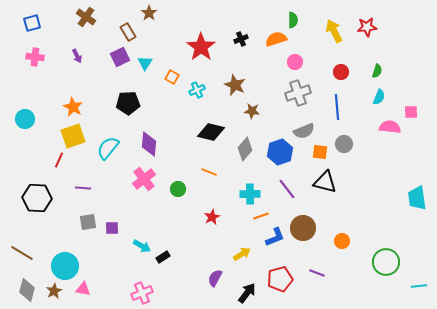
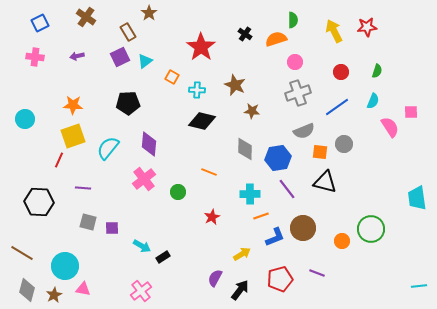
blue square at (32, 23): moved 8 px right; rotated 12 degrees counterclockwise
black cross at (241, 39): moved 4 px right, 5 px up; rotated 32 degrees counterclockwise
purple arrow at (77, 56): rotated 104 degrees clockwise
cyan triangle at (145, 63): moved 2 px up; rotated 21 degrees clockwise
cyan cross at (197, 90): rotated 28 degrees clockwise
cyan semicircle at (379, 97): moved 6 px left, 4 px down
orange star at (73, 107): moved 2 px up; rotated 24 degrees counterclockwise
blue line at (337, 107): rotated 60 degrees clockwise
pink semicircle at (390, 127): rotated 50 degrees clockwise
black diamond at (211, 132): moved 9 px left, 11 px up
gray diamond at (245, 149): rotated 40 degrees counterclockwise
blue hexagon at (280, 152): moved 2 px left, 6 px down; rotated 10 degrees clockwise
green circle at (178, 189): moved 3 px down
black hexagon at (37, 198): moved 2 px right, 4 px down
gray square at (88, 222): rotated 24 degrees clockwise
green circle at (386, 262): moved 15 px left, 33 px up
brown star at (54, 291): moved 4 px down
pink cross at (142, 293): moved 1 px left, 2 px up; rotated 15 degrees counterclockwise
black arrow at (247, 293): moved 7 px left, 3 px up
